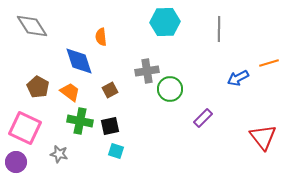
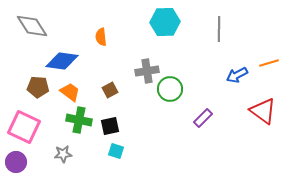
blue diamond: moved 17 px left; rotated 64 degrees counterclockwise
blue arrow: moved 1 px left, 3 px up
brown pentagon: rotated 25 degrees counterclockwise
green cross: moved 1 px left, 1 px up
pink square: moved 1 px left, 1 px up
red triangle: moved 26 px up; rotated 16 degrees counterclockwise
gray star: moved 4 px right; rotated 18 degrees counterclockwise
